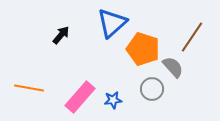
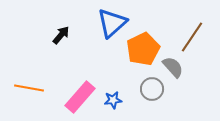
orange pentagon: rotated 28 degrees clockwise
